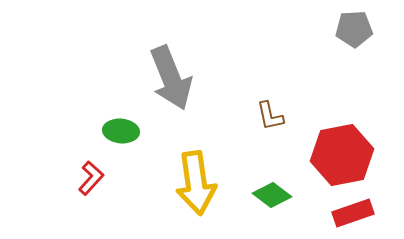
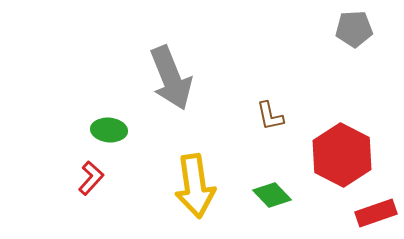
green ellipse: moved 12 px left, 1 px up
red hexagon: rotated 22 degrees counterclockwise
yellow arrow: moved 1 px left, 3 px down
green diamond: rotated 9 degrees clockwise
red rectangle: moved 23 px right
